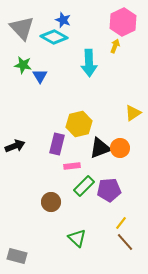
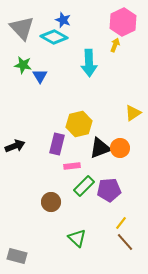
yellow arrow: moved 1 px up
